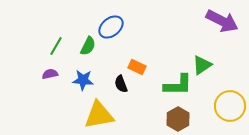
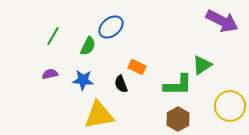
green line: moved 3 px left, 10 px up
